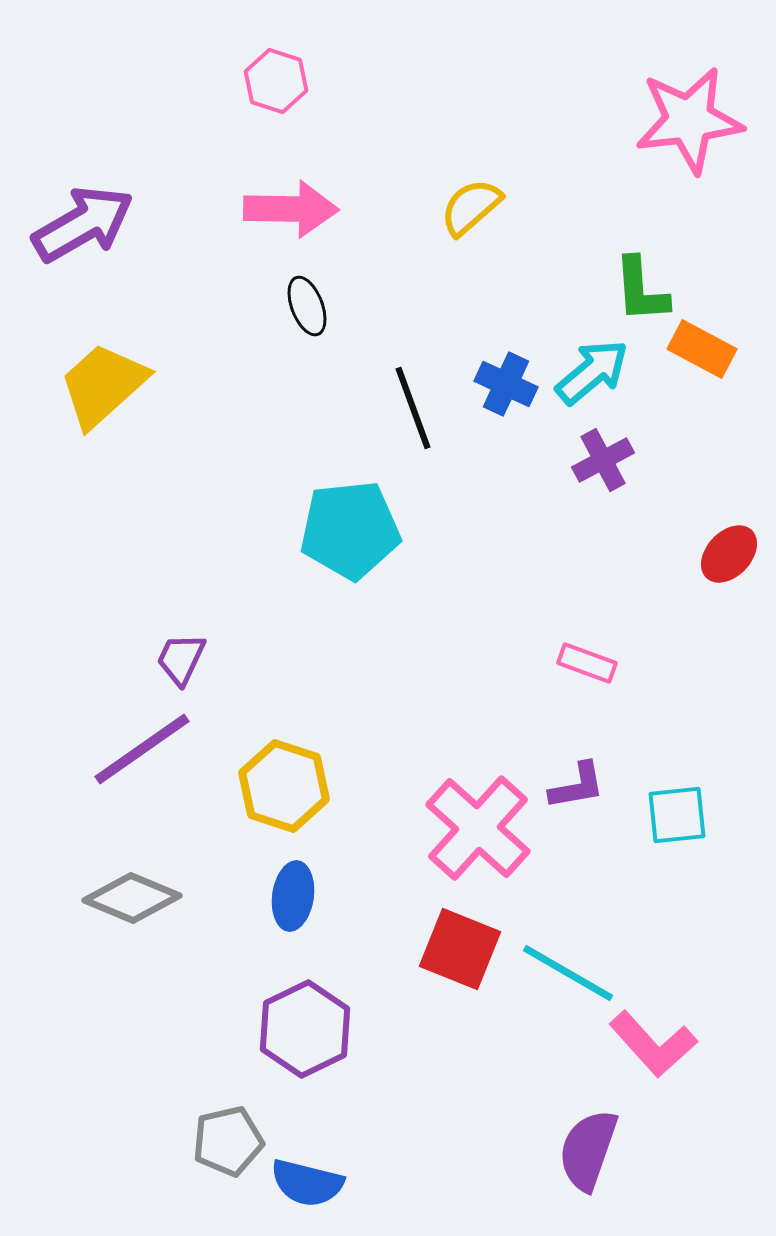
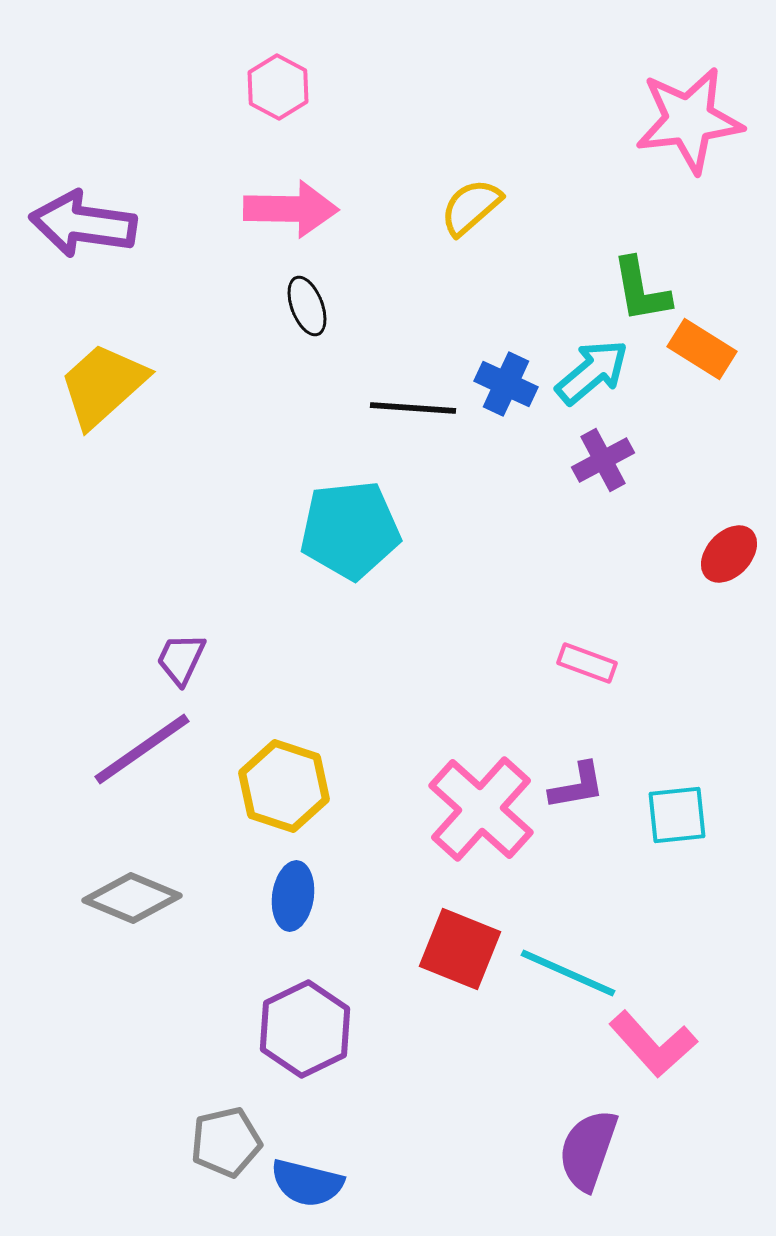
pink hexagon: moved 2 px right, 6 px down; rotated 10 degrees clockwise
purple arrow: rotated 142 degrees counterclockwise
green L-shape: rotated 6 degrees counterclockwise
orange rectangle: rotated 4 degrees clockwise
black line: rotated 66 degrees counterclockwise
pink cross: moved 3 px right, 19 px up
cyan line: rotated 6 degrees counterclockwise
gray pentagon: moved 2 px left, 1 px down
